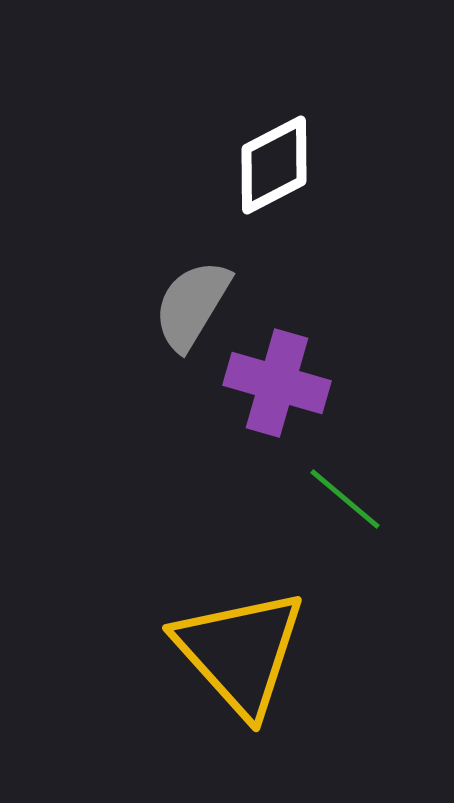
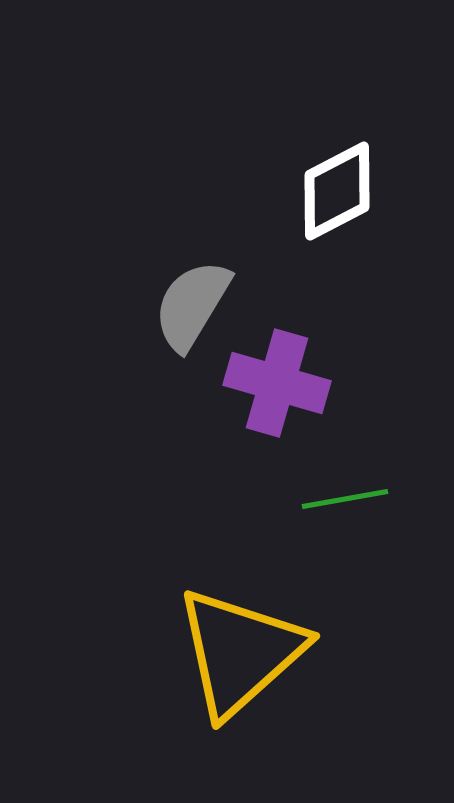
white diamond: moved 63 px right, 26 px down
green line: rotated 50 degrees counterclockwise
yellow triangle: rotated 30 degrees clockwise
